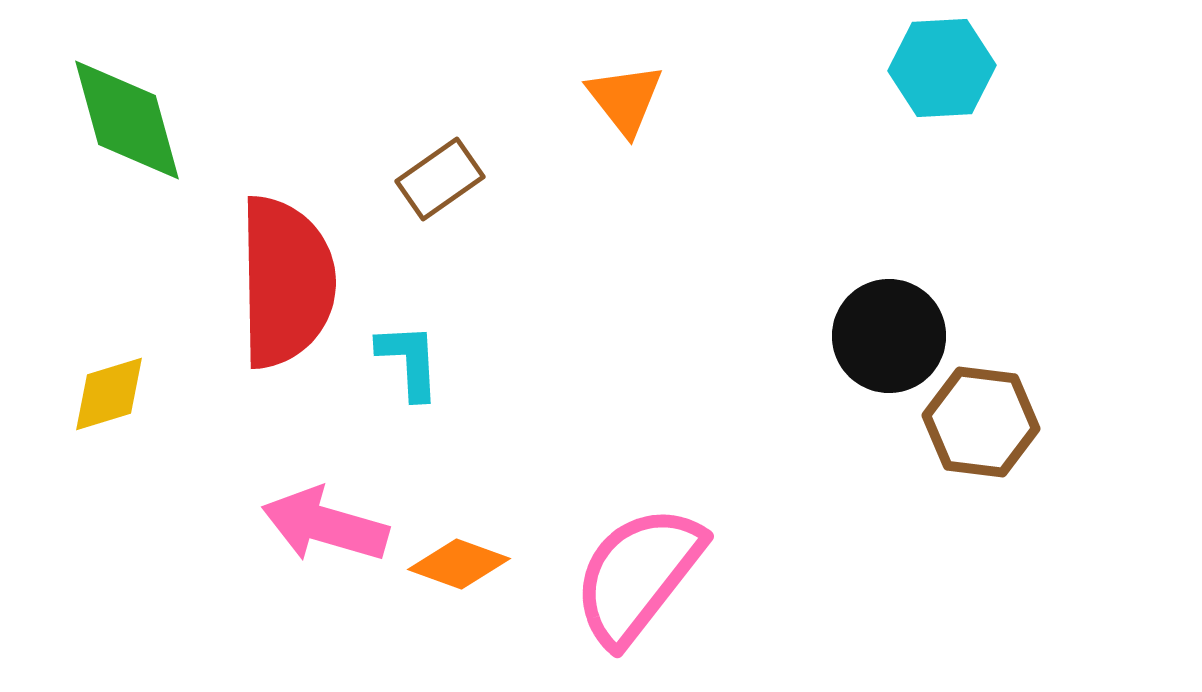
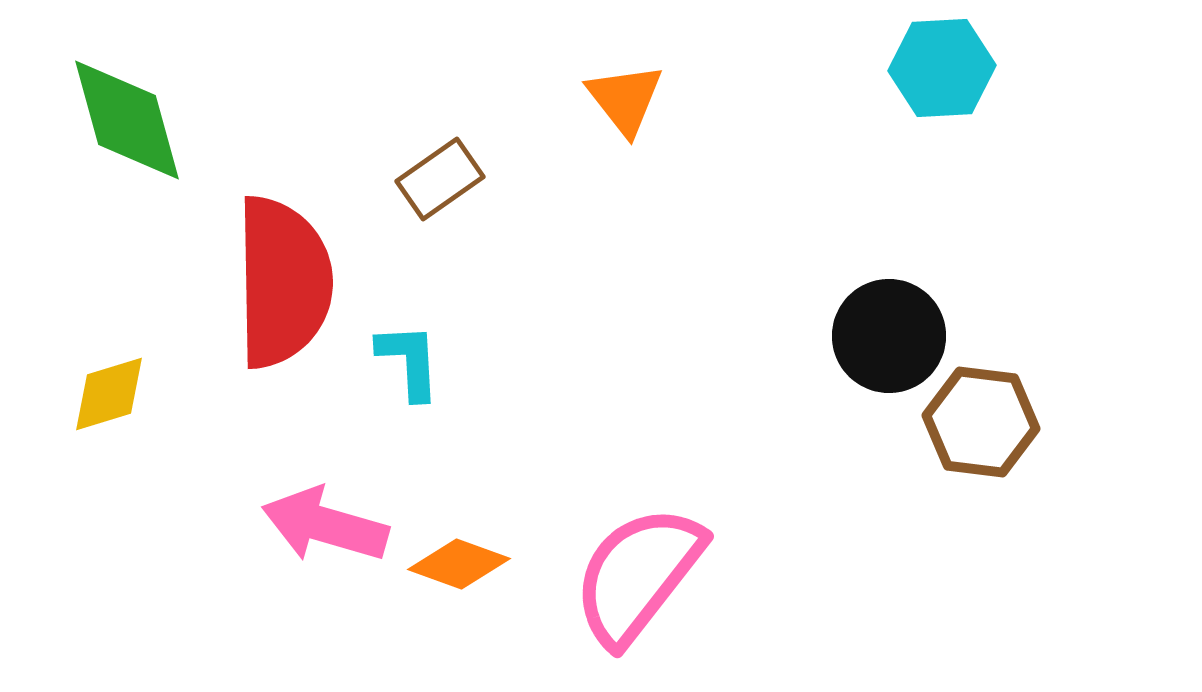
red semicircle: moved 3 px left
